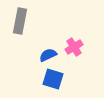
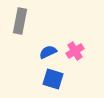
pink cross: moved 1 px right, 4 px down
blue semicircle: moved 3 px up
